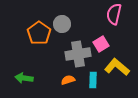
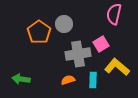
gray circle: moved 2 px right
orange pentagon: moved 1 px up
green arrow: moved 3 px left, 1 px down
